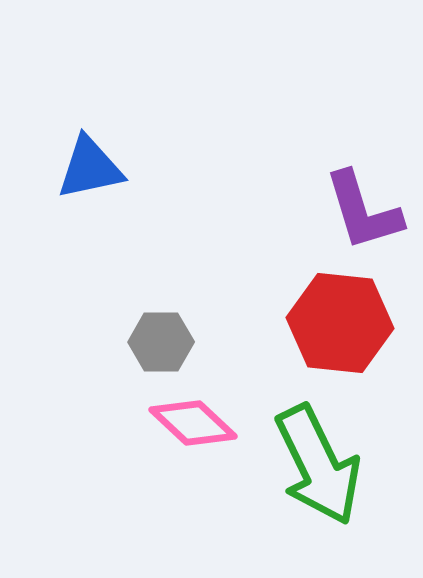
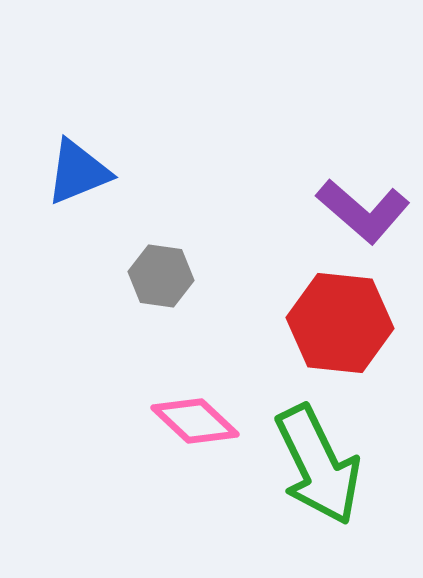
blue triangle: moved 12 px left, 4 px down; rotated 10 degrees counterclockwise
purple L-shape: rotated 32 degrees counterclockwise
gray hexagon: moved 66 px up; rotated 8 degrees clockwise
pink diamond: moved 2 px right, 2 px up
